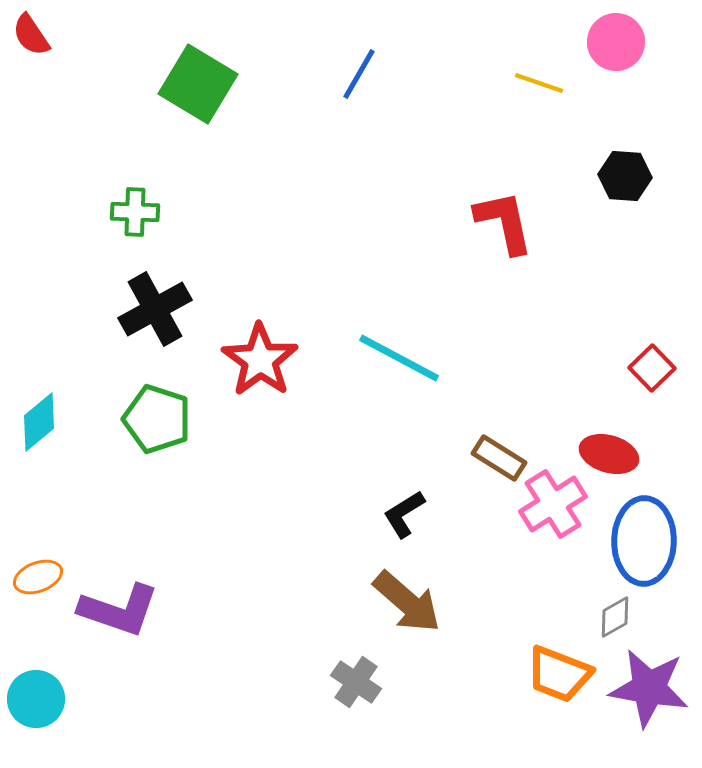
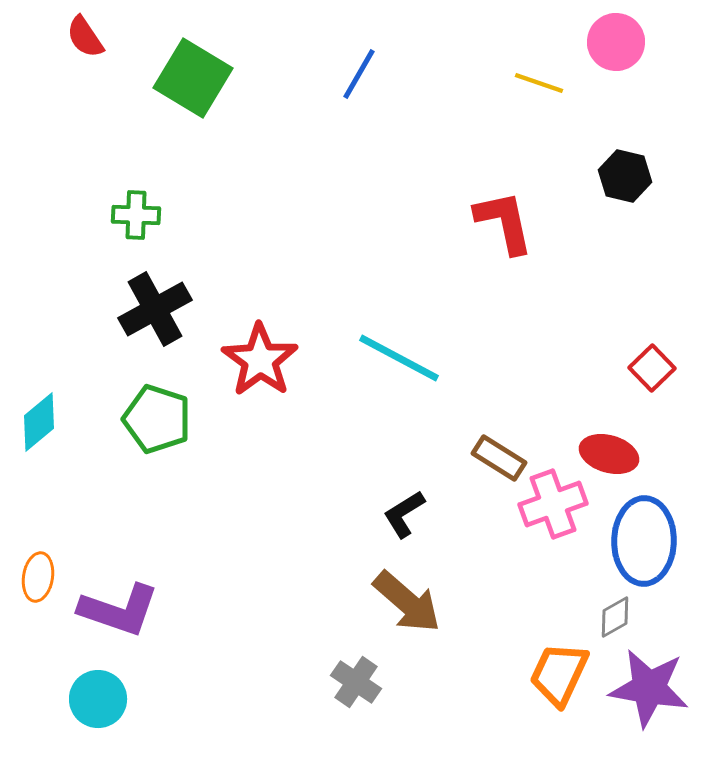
red semicircle: moved 54 px right, 2 px down
green square: moved 5 px left, 6 px up
black hexagon: rotated 9 degrees clockwise
green cross: moved 1 px right, 3 px down
pink cross: rotated 12 degrees clockwise
orange ellipse: rotated 60 degrees counterclockwise
orange trapezoid: rotated 94 degrees clockwise
cyan circle: moved 62 px right
